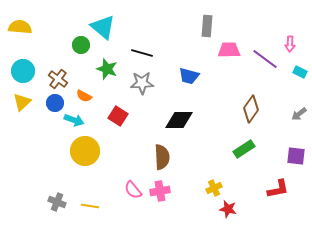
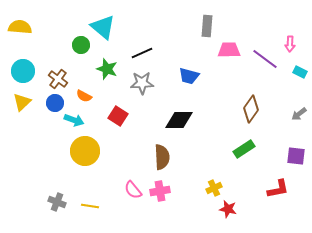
black line: rotated 40 degrees counterclockwise
